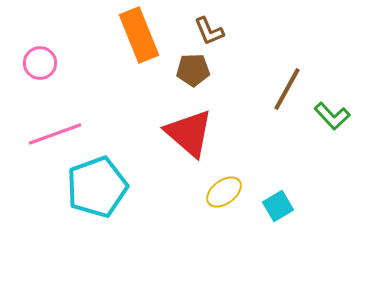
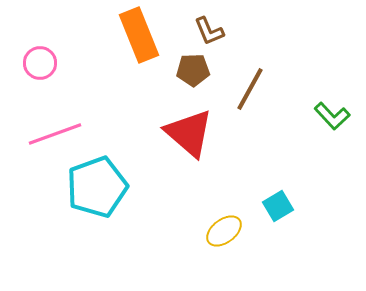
brown line: moved 37 px left
yellow ellipse: moved 39 px down
